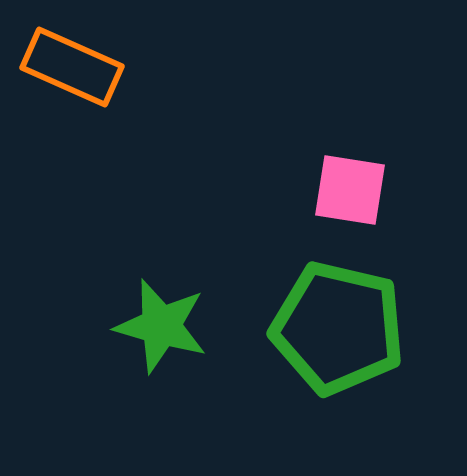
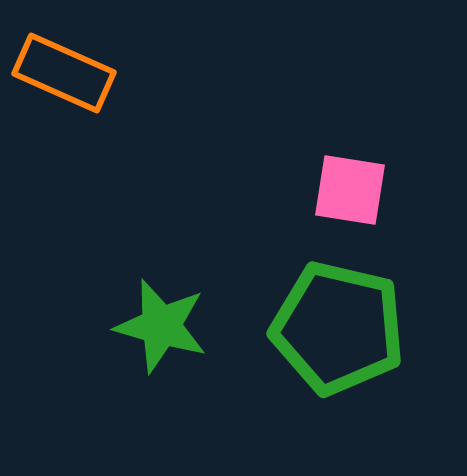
orange rectangle: moved 8 px left, 6 px down
